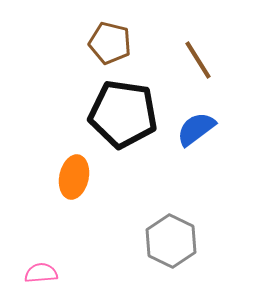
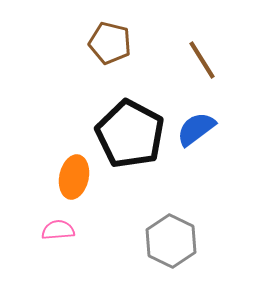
brown line: moved 4 px right
black pentagon: moved 7 px right, 20 px down; rotated 20 degrees clockwise
pink semicircle: moved 17 px right, 43 px up
